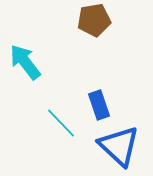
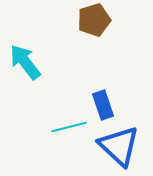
brown pentagon: rotated 8 degrees counterclockwise
blue rectangle: moved 4 px right
cyan line: moved 8 px right, 4 px down; rotated 60 degrees counterclockwise
